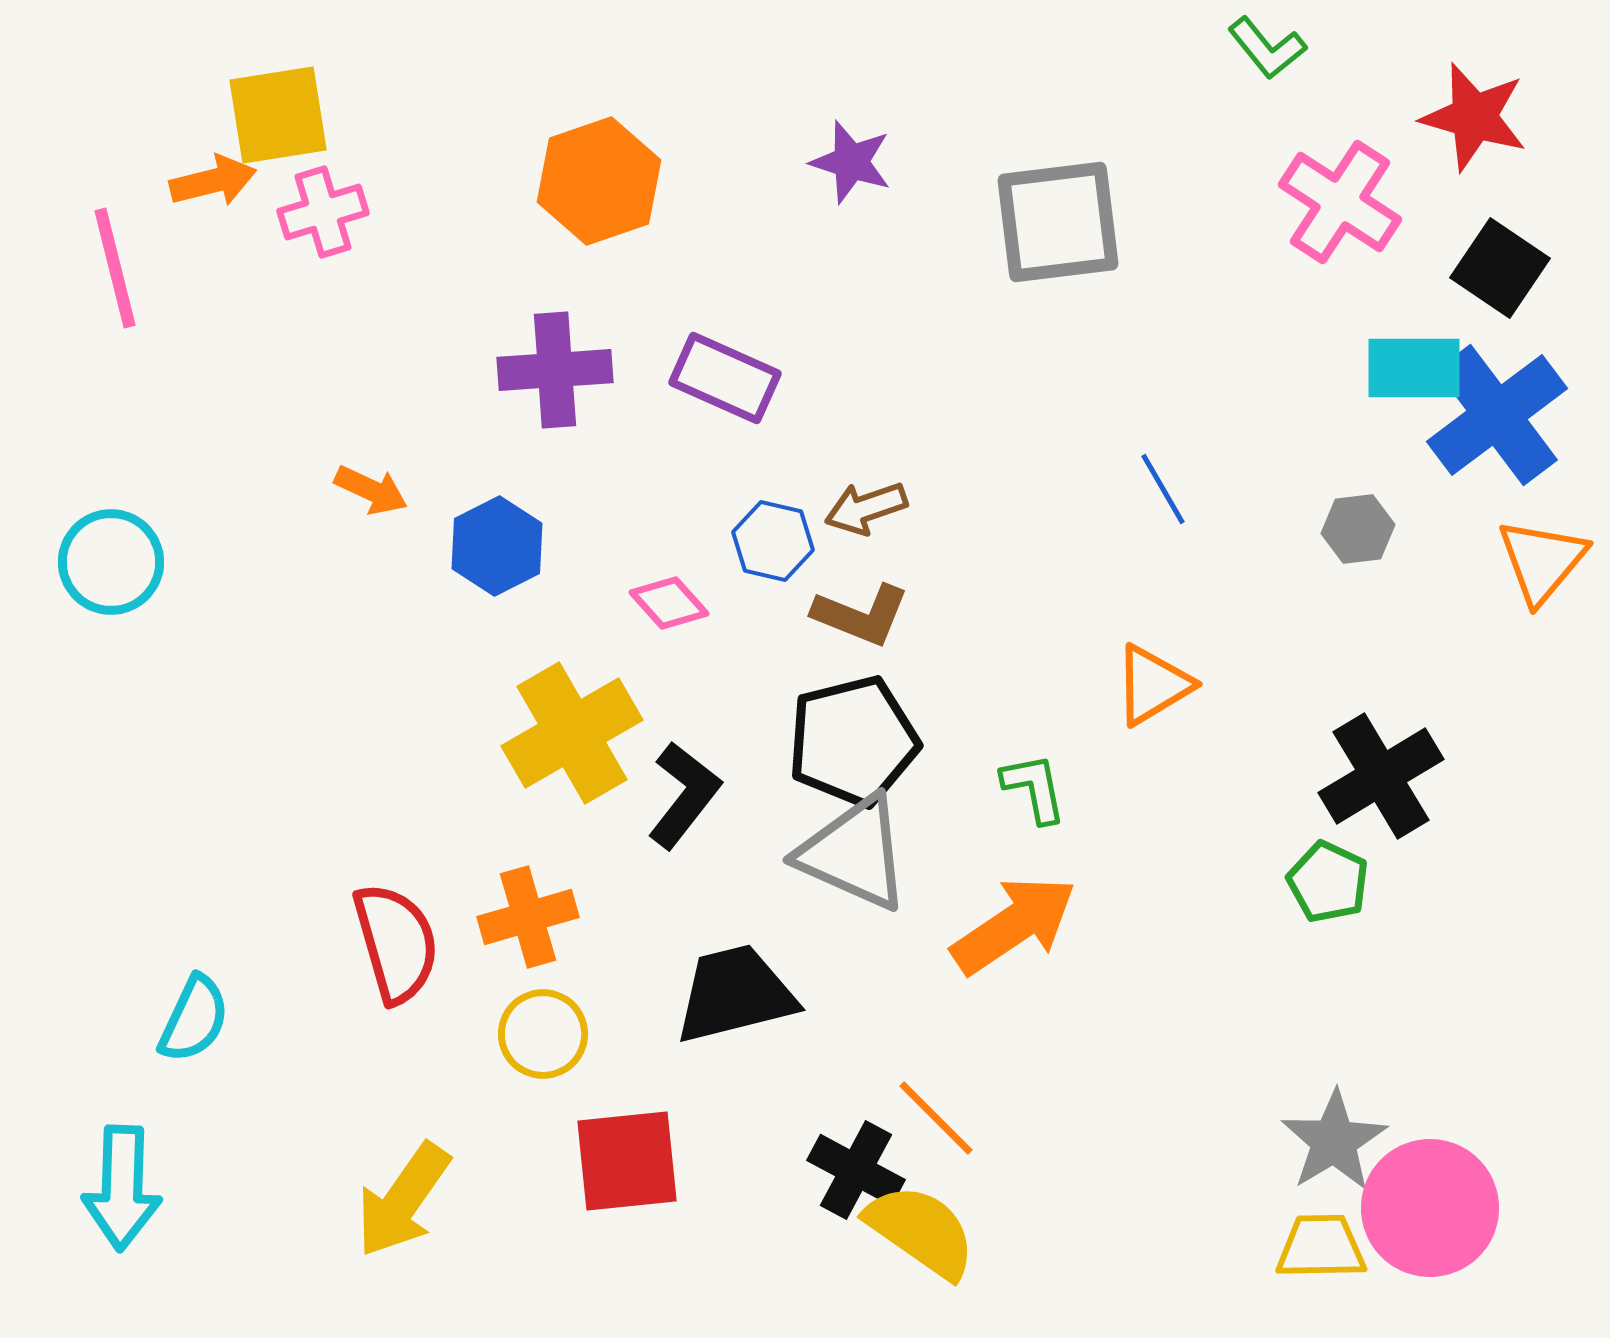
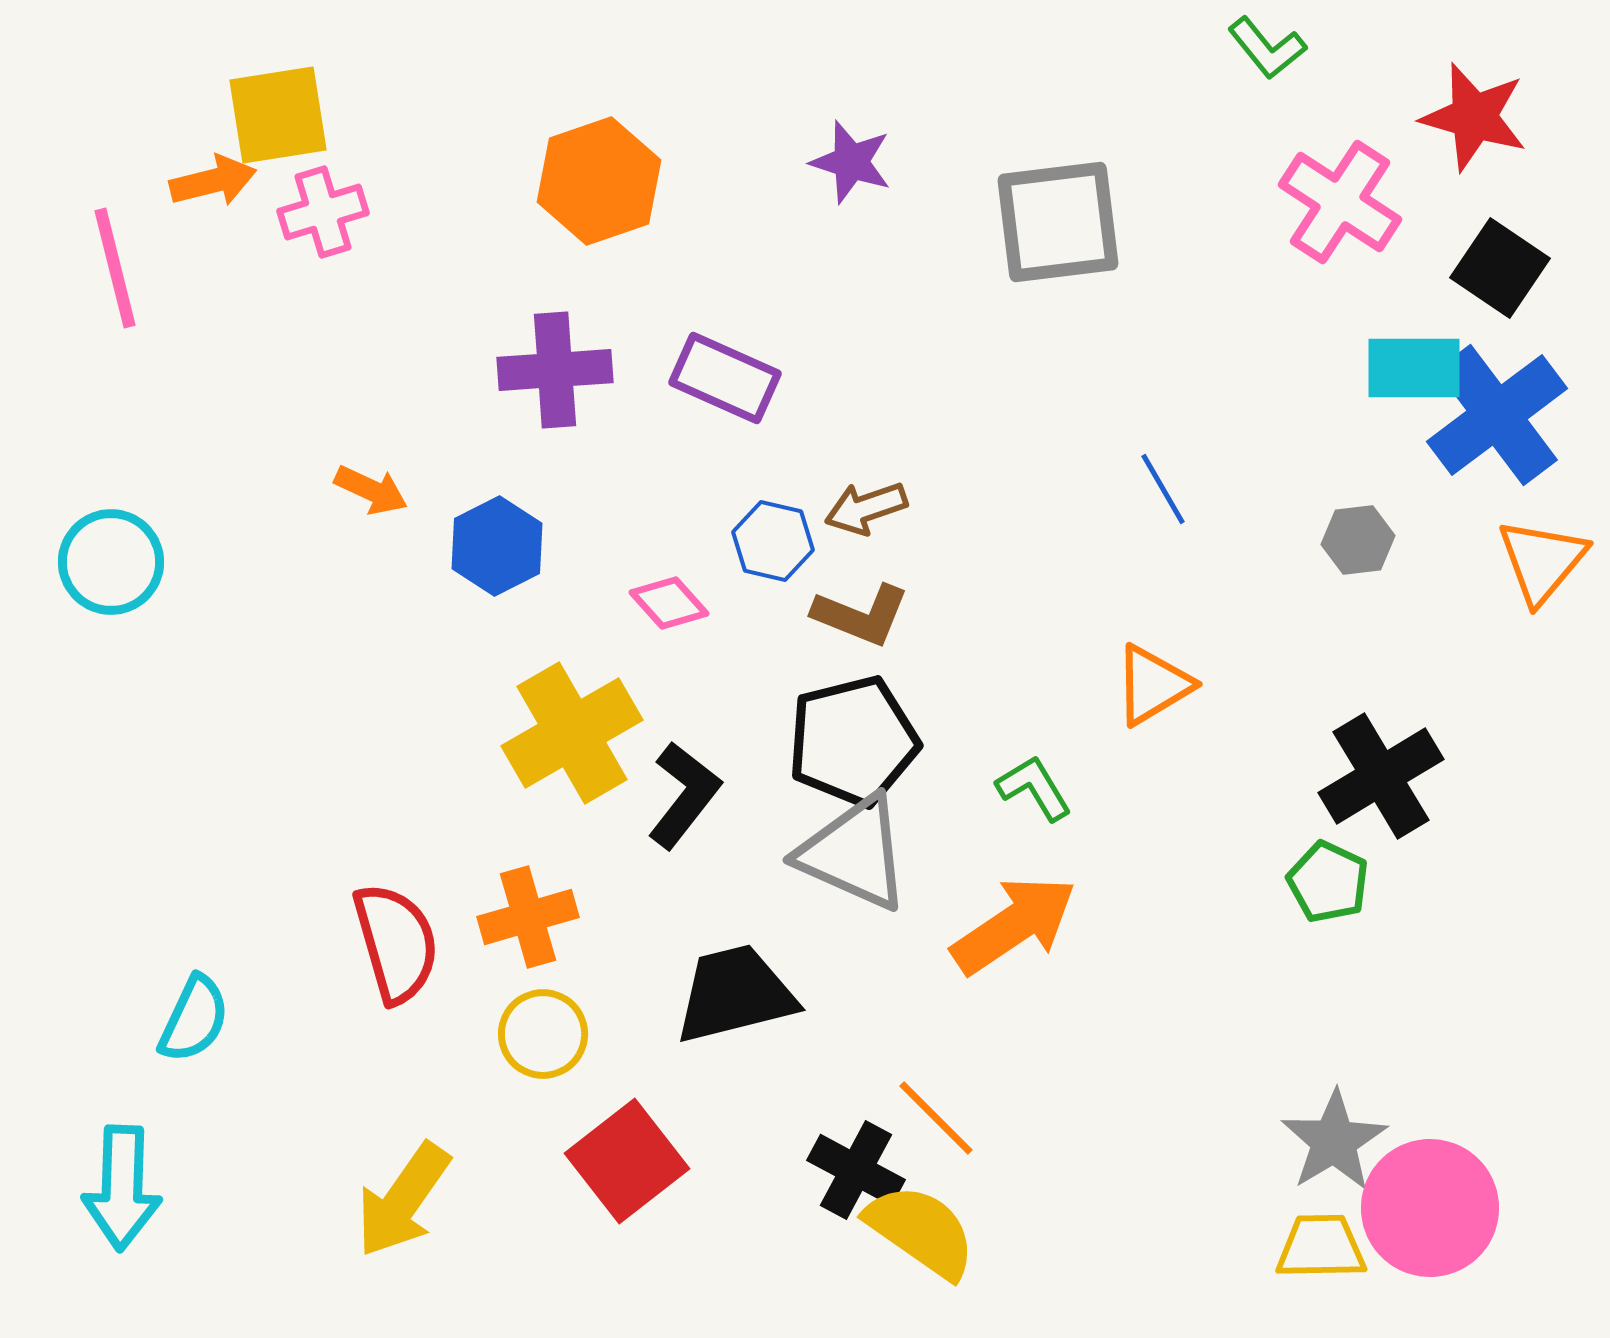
gray hexagon at (1358, 529): moved 11 px down
green L-shape at (1034, 788): rotated 20 degrees counterclockwise
red square at (627, 1161): rotated 32 degrees counterclockwise
